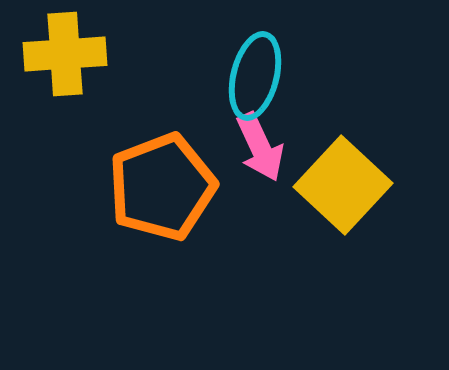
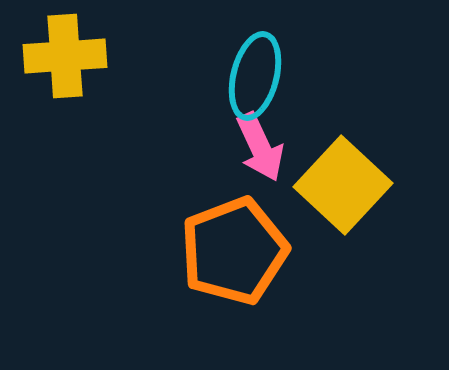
yellow cross: moved 2 px down
orange pentagon: moved 72 px right, 64 px down
